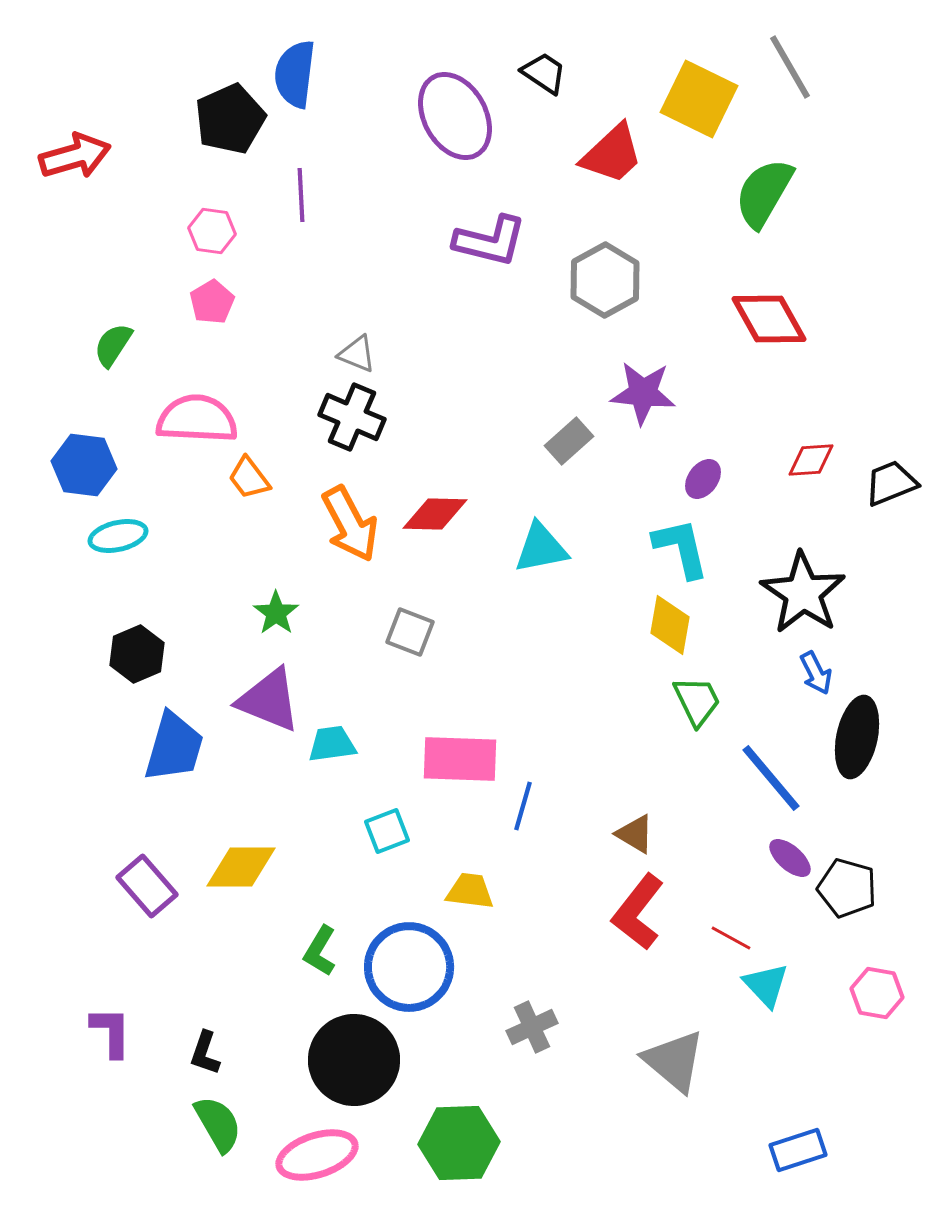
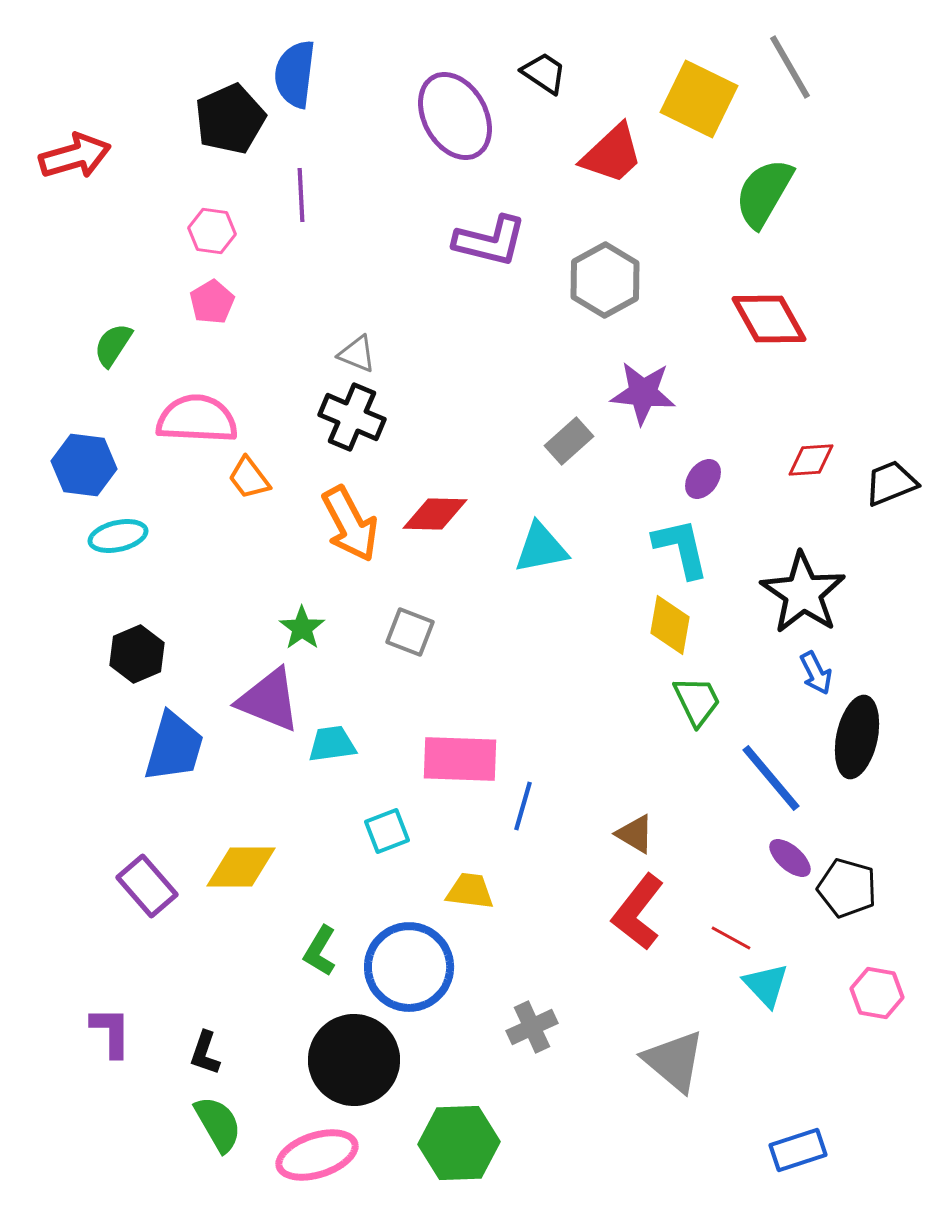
green star at (276, 613): moved 26 px right, 15 px down
